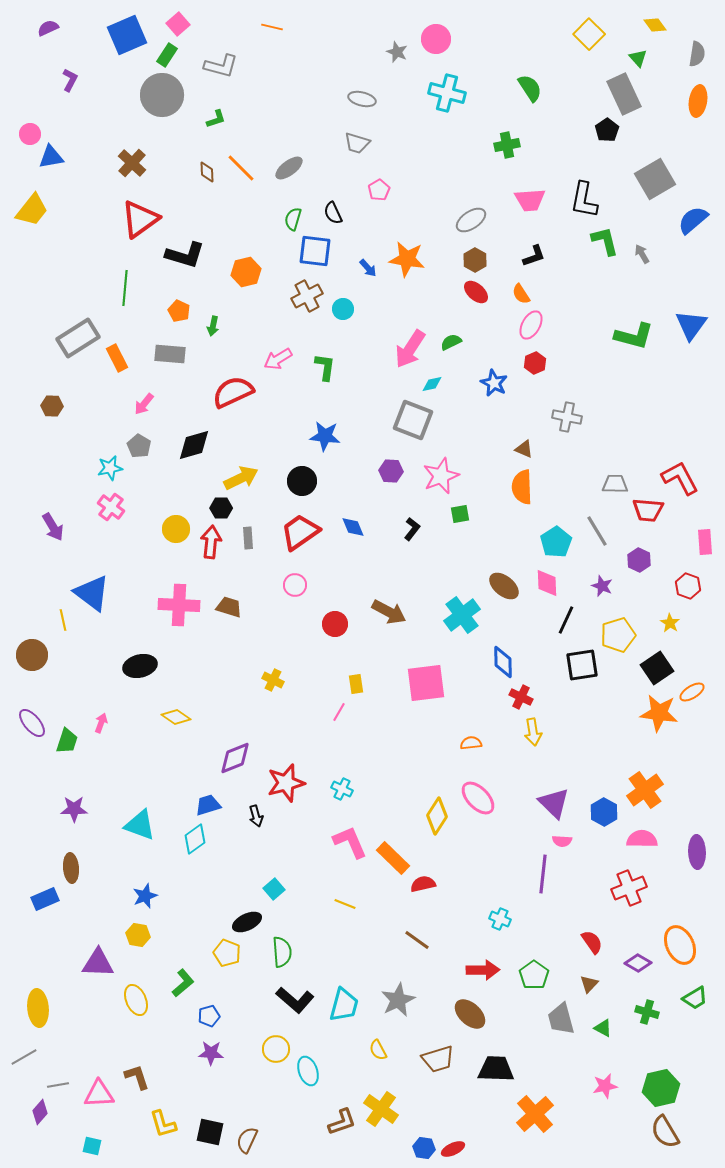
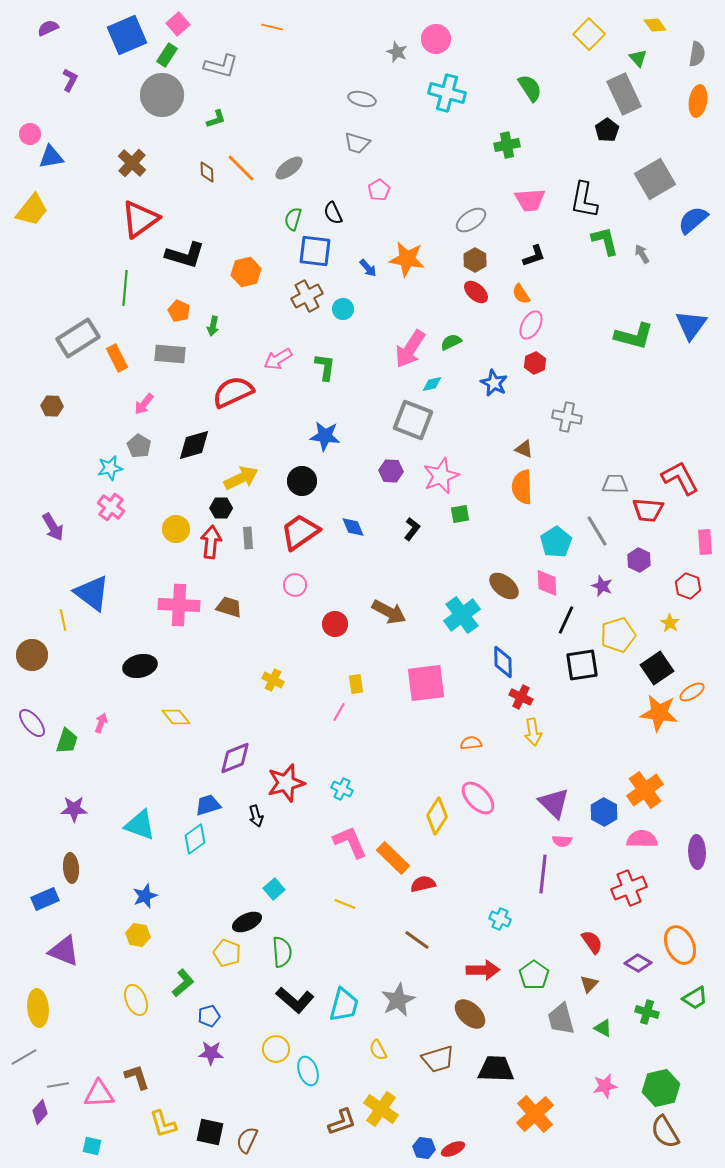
yellow diamond at (176, 717): rotated 16 degrees clockwise
purple triangle at (98, 963): moved 34 px left, 12 px up; rotated 20 degrees clockwise
